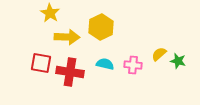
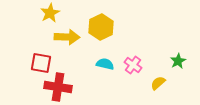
yellow star: rotated 12 degrees clockwise
yellow semicircle: moved 1 px left, 29 px down
green star: rotated 28 degrees clockwise
pink cross: rotated 30 degrees clockwise
red cross: moved 12 px left, 15 px down
